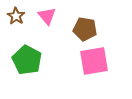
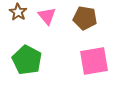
brown star: moved 2 px right, 4 px up
brown pentagon: moved 11 px up
